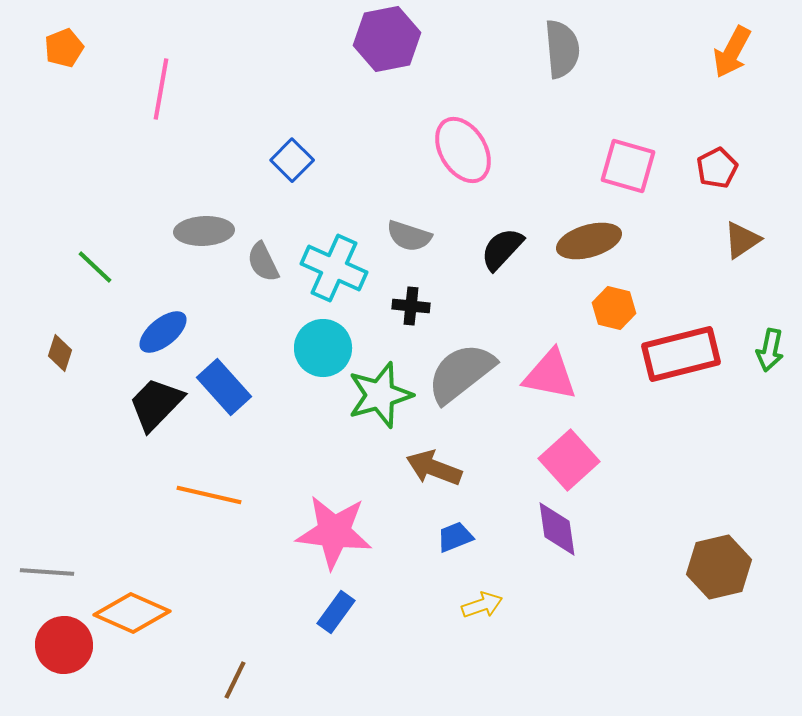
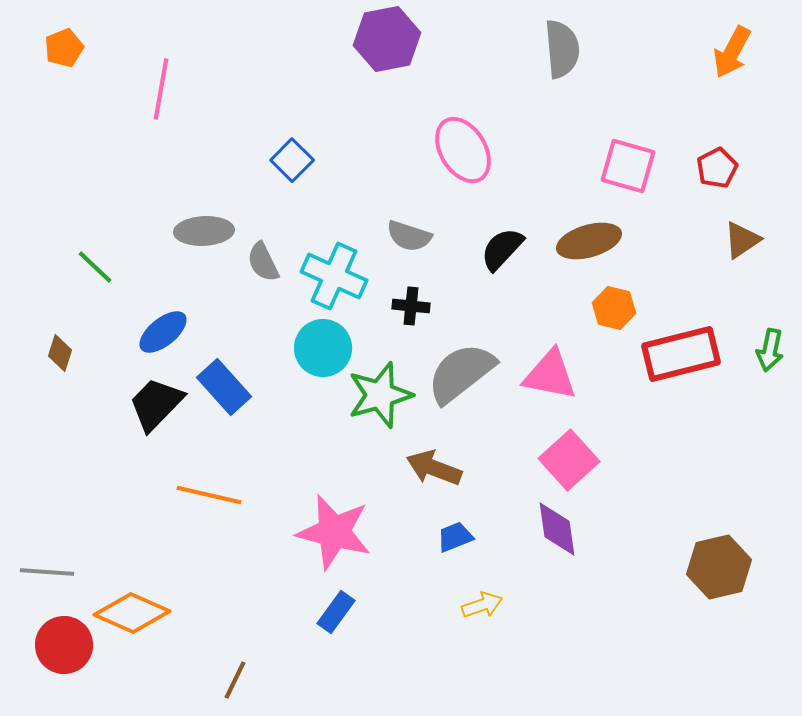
cyan cross at (334, 268): moved 8 px down
pink star at (334, 532): rotated 8 degrees clockwise
